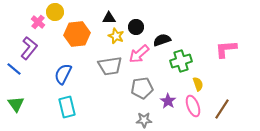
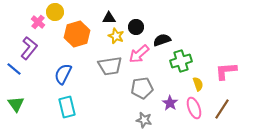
orange hexagon: rotated 10 degrees counterclockwise
pink L-shape: moved 22 px down
purple star: moved 2 px right, 2 px down
pink ellipse: moved 1 px right, 2 px down
gray star: rotated 14 degrees clockwise
